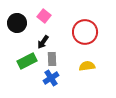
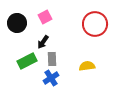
pink square: moved 1 px right, 1 px down; rotated 24 degrees clockwise
red circle: moved 10 px right, 8 px up
